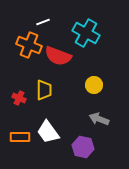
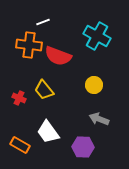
cyan cross: moved 11 px right, 3 px down
orange cross: rotated 15 degrees counterclockwise
yellow trapezoid: rotated 140 degrees clockwise
orange rectangle: moved 8 px down; rotated 30 degrees clockwise
purple hexagon: rotated 10 degrees counterclockwise
